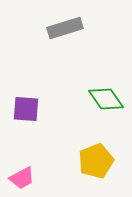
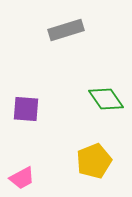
gray rectangle: moved 1 px right, 2 px down
yellow pentagon: moved 2 px left
